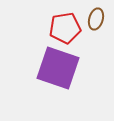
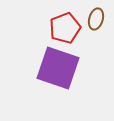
red pentagon: rotated 12 degrees counterclockwise
